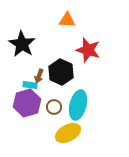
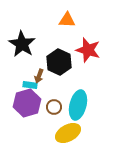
black hexagon: moved 2 px left, 10 px up
